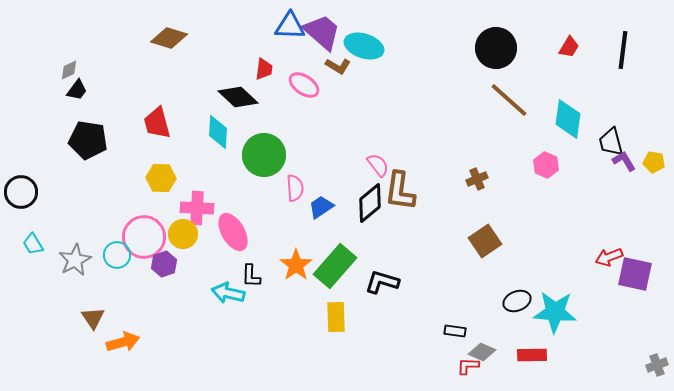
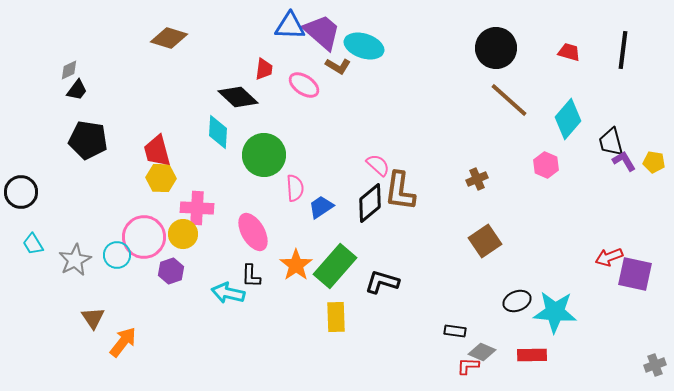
red trapezoid at (569, 47): moved 5 px down; rotated 105 degrees counterclockwise
cyan diamond at (568, 119): rotated 33 degrees clockwise
red trapezoid at (157, 123): moved 28 px down
pink semicircle at (378, 165): rotated 10 degrees counterclockwise
pink ellipse at (233, 232): moved 20 px right
purple hexagon at (164, 264): moved 7 px right, 7 px down
orange arrow at (123, 342): rotated 36 degrees counterclockwise
gray cross at (657, 365): moved 2 px left
